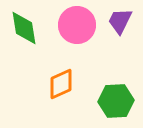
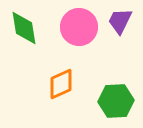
pink circle: moved 2 px right, 2 px down
